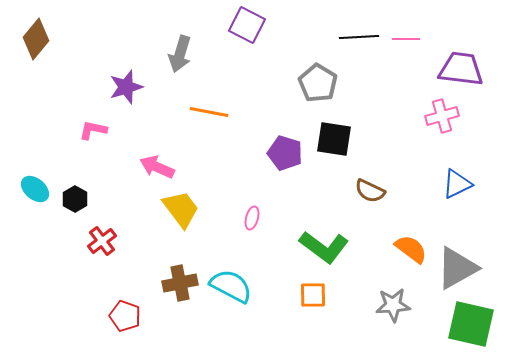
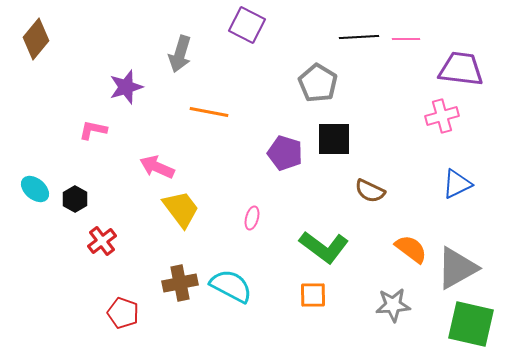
black square: rotated 9 degrees counterclockwise
red pentagon: moved 2 px left, 3 px up
